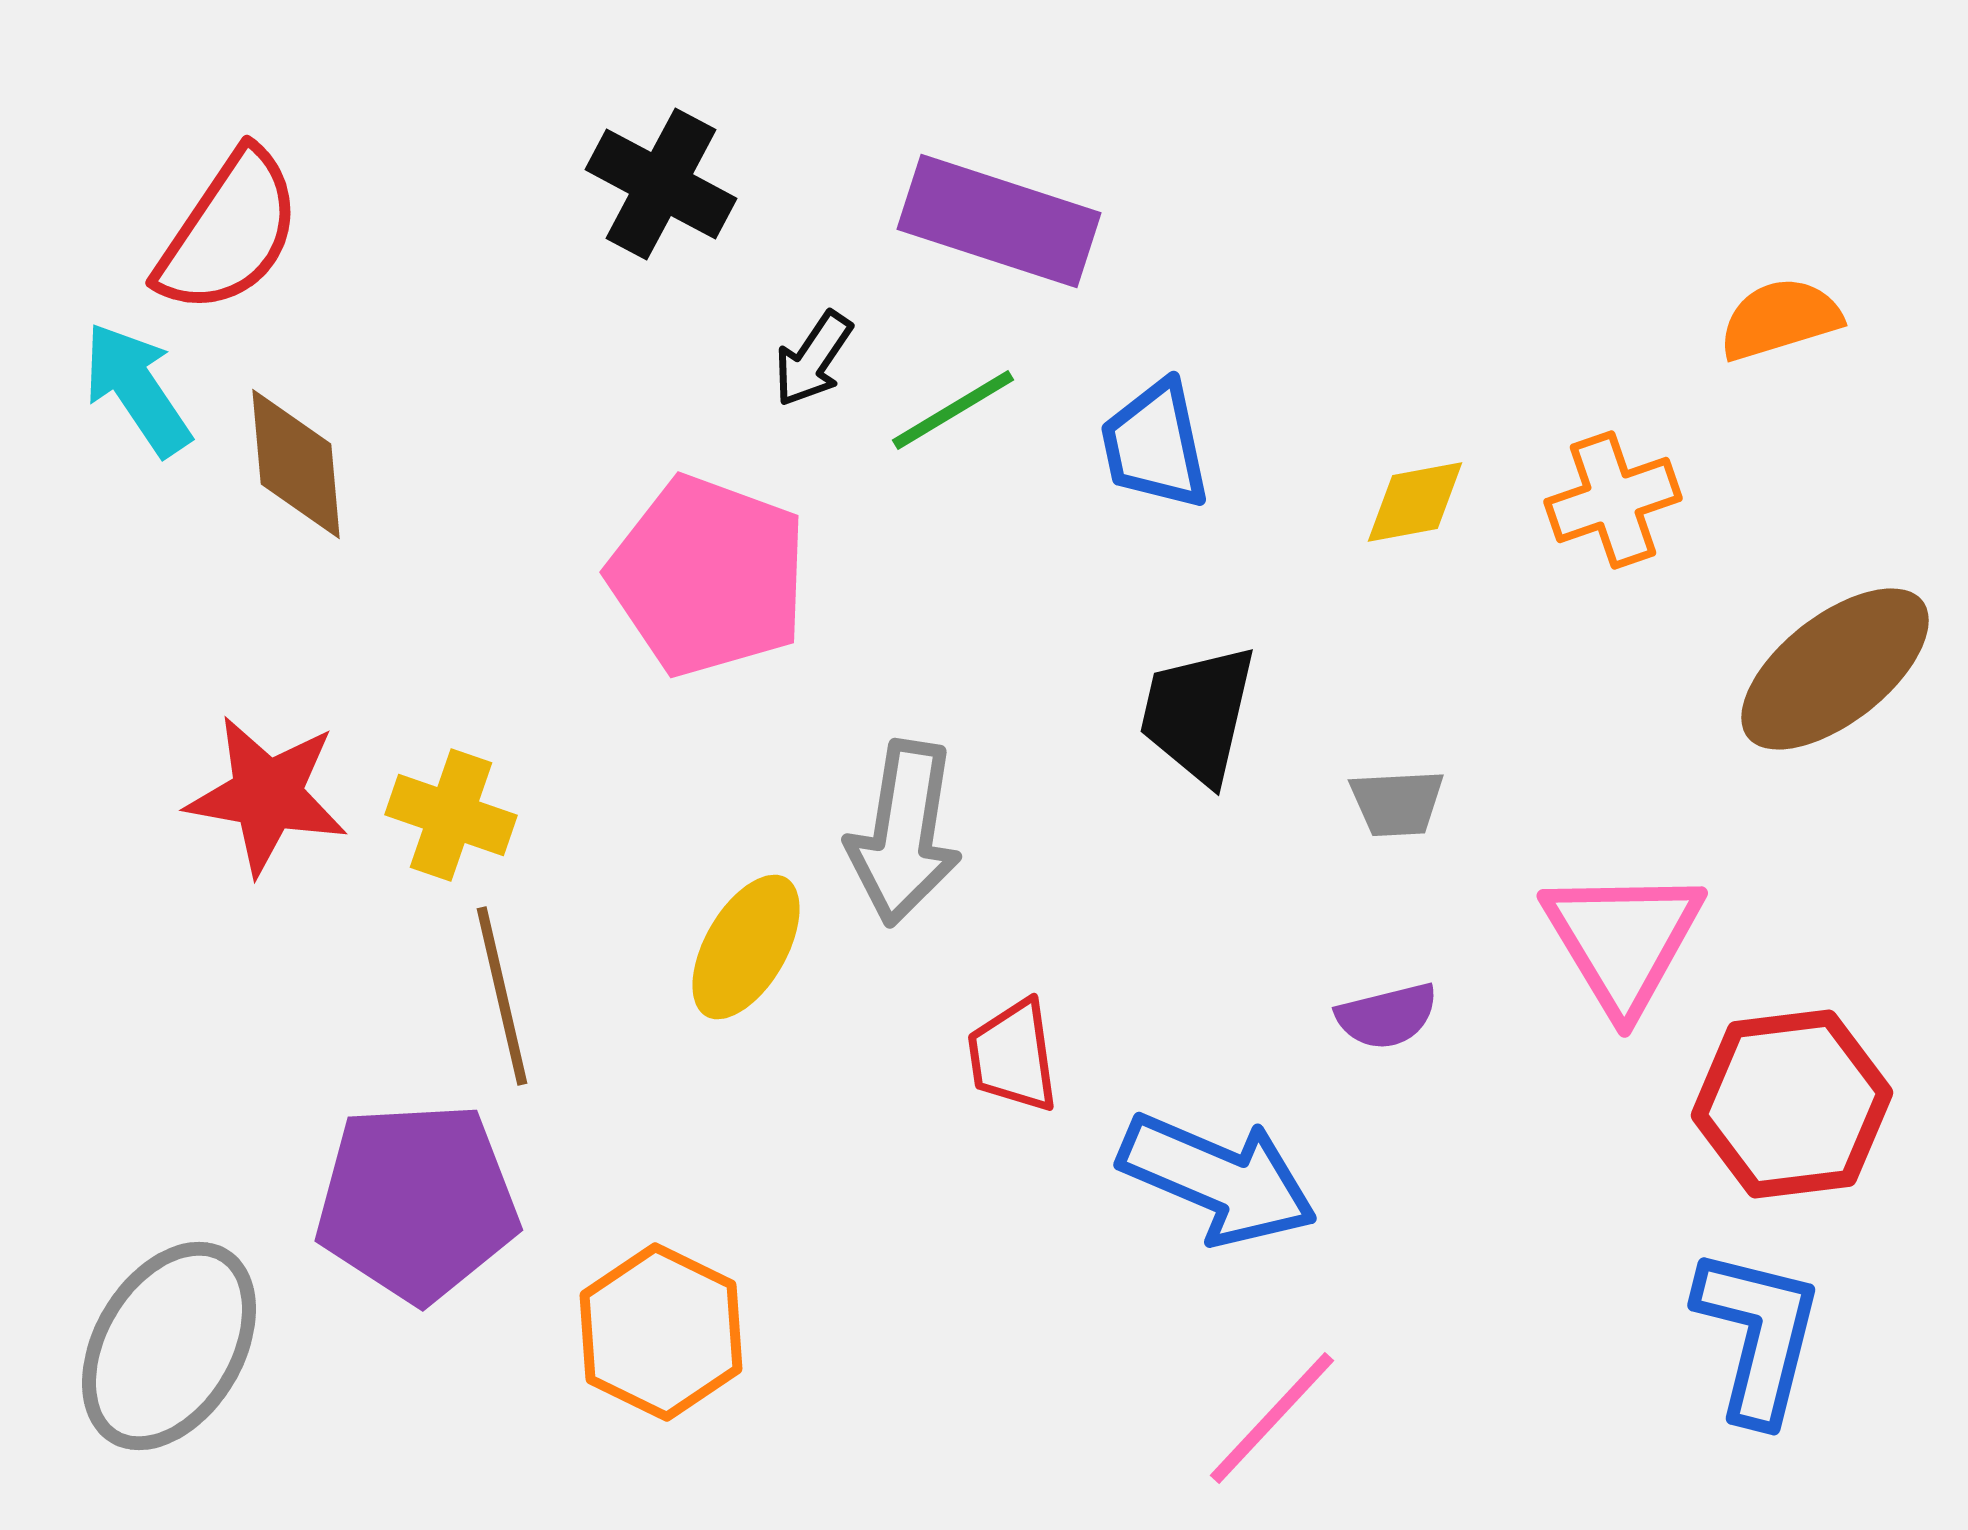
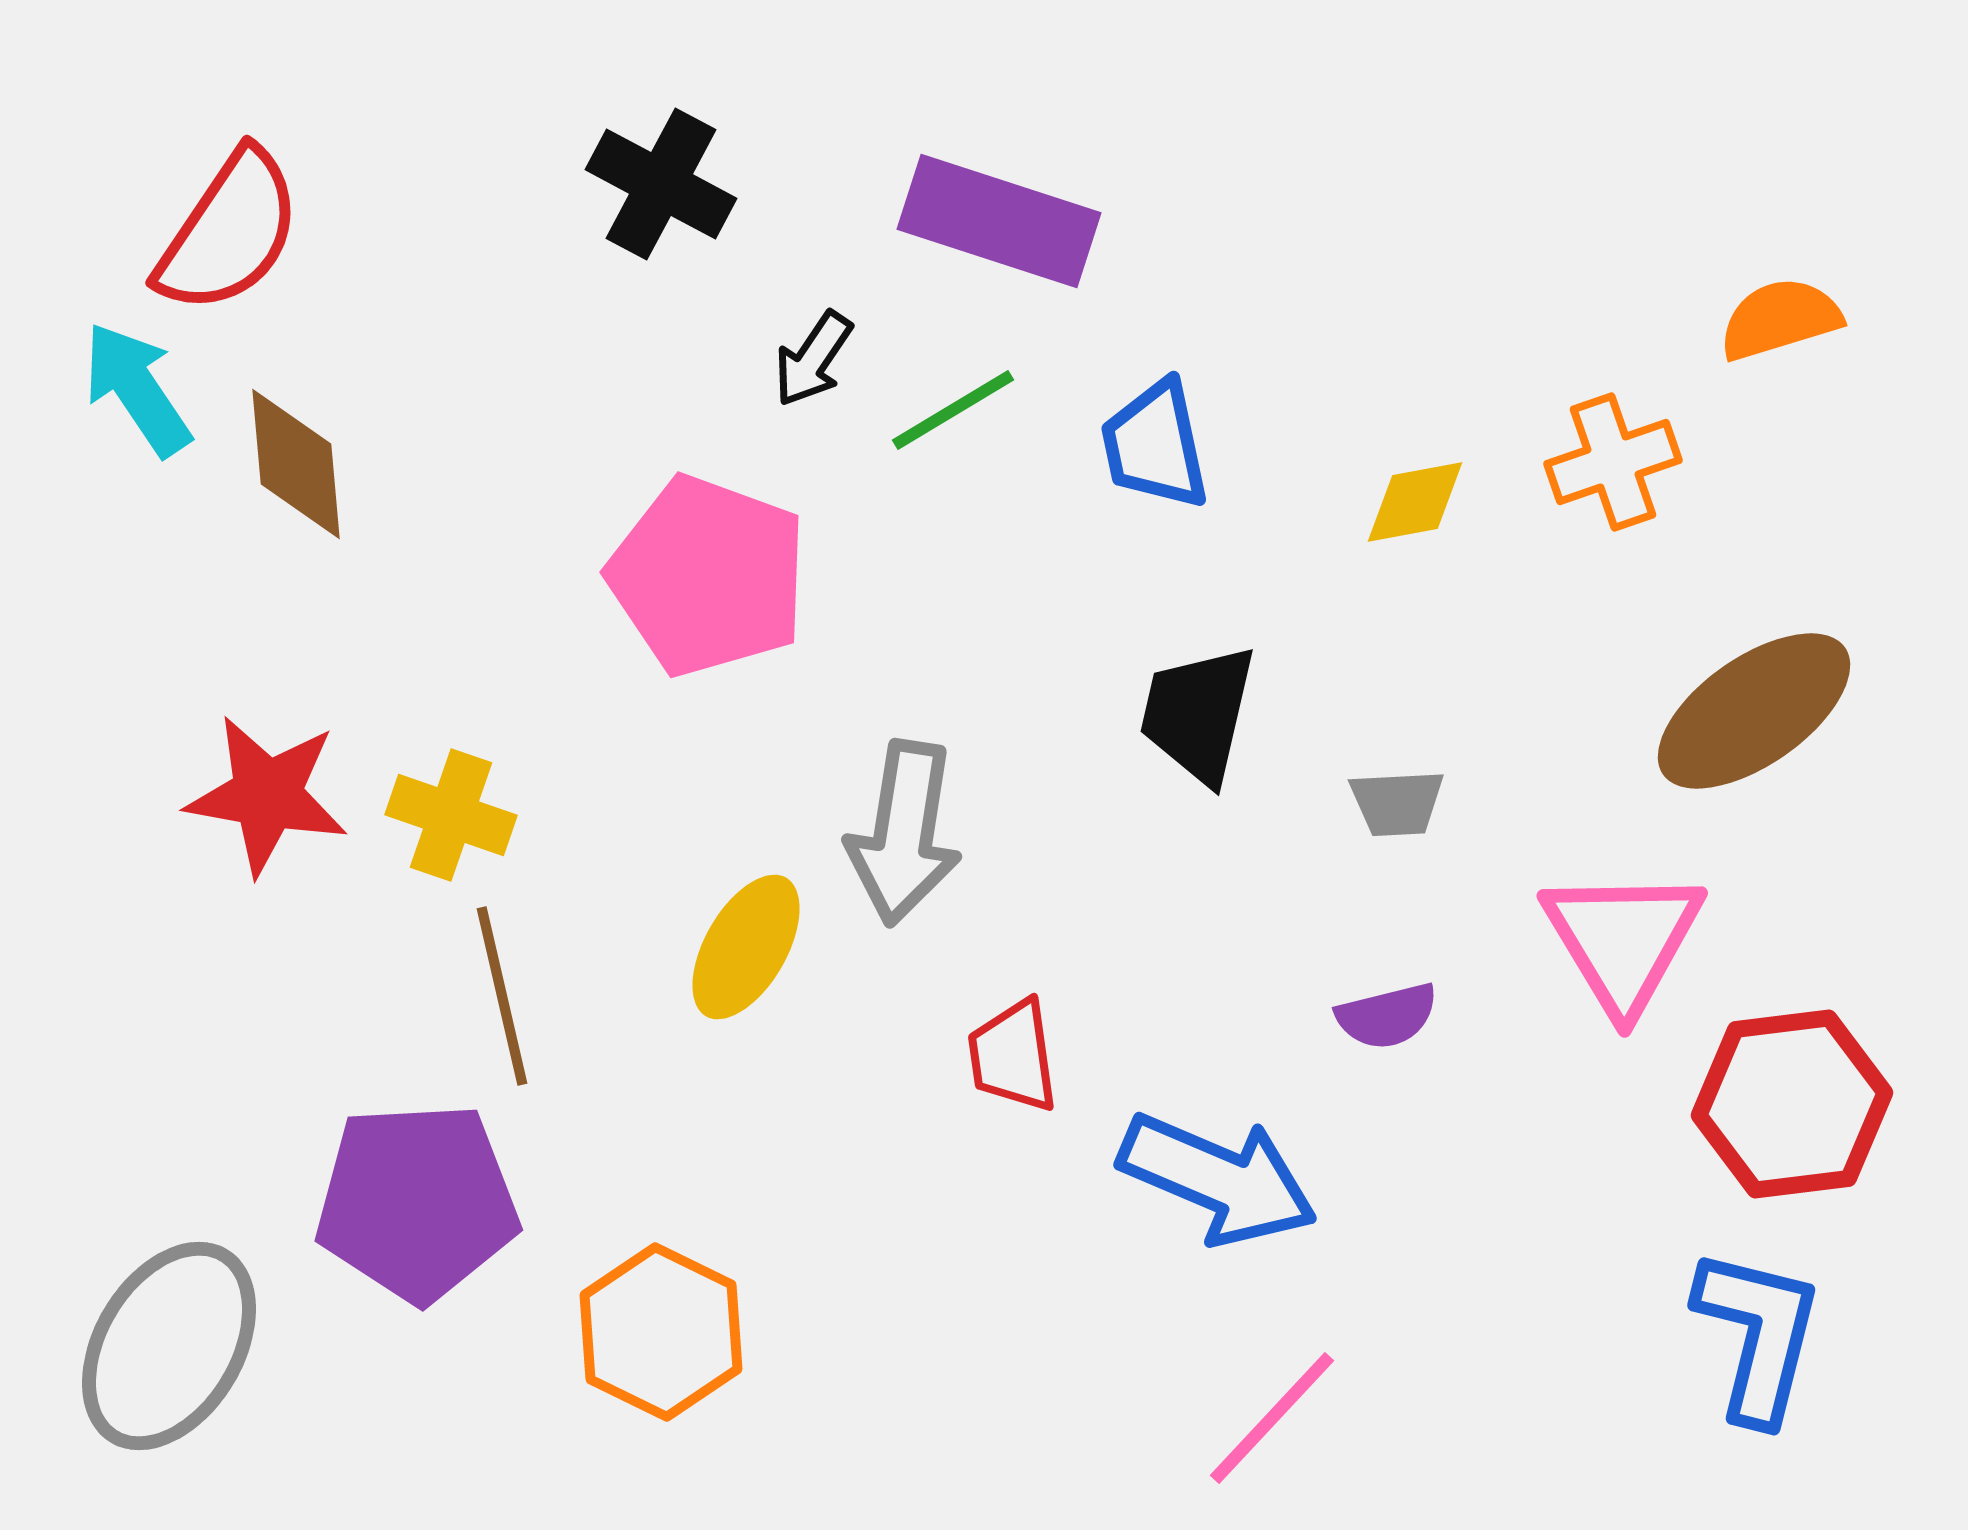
orange cross: moved 38 px up
brown ellipse: moved 81 px left, 42 px down; rotated 3 degrees clockwise
